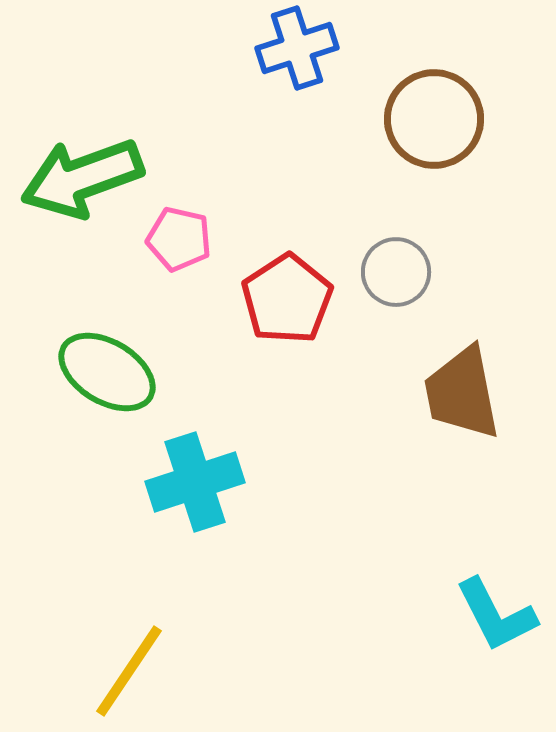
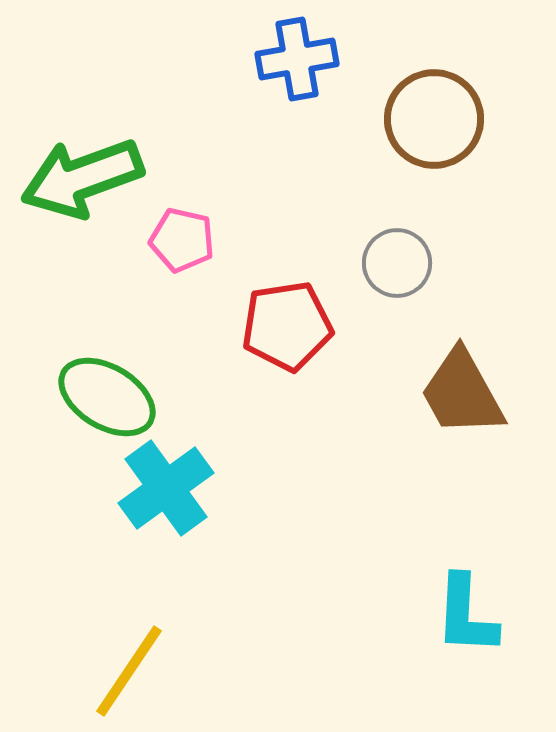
blue cross: moved 11 px down; rotated 8 degrees clockwise
pink pentagon: moved 3 px right, 1 px down
gray circle: moved 1 px right, 9 px up
red pentagon: moved 27 px down; rotated 24 degrees clockwise
green ellipse: moved 25 px down
brown trapezoid: rotated 18 degrees counterclockwise
cyan cross: moved 29 px left, 6 px down; rotated 18 degrees counterclockwise
cyan L-shape: moved 30 px left; rotated 30 degrees clockwise
